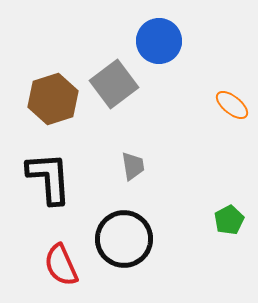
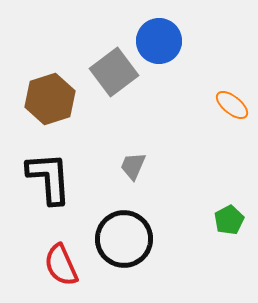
gray square: moved 12 px up
brown hexagon: moved 3 px left
gray trapezoid: rotated 148 degrees counterclockwise
